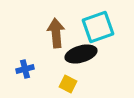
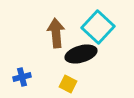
cyan square: rotated 28 degrees counterclockwise
blue cross: moved 3 px left, 8 px down
